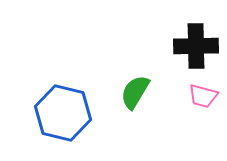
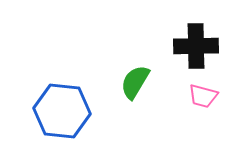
green semicircle: moved 10 px up
blue hexagon: moved 1 px left, 2 px up; rotated 8 degrees counterclockwise
